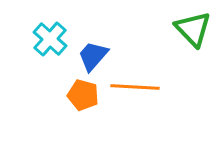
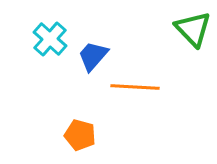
orange pentagon: moved 3 px left, 40 px down
